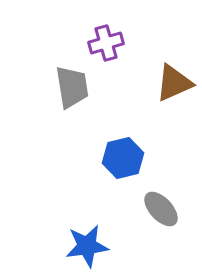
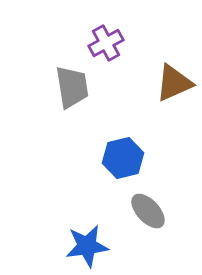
purple cross: rotated 12 degrees counterclockwise
gray ellipse: moved 13 px left, 2 px down
